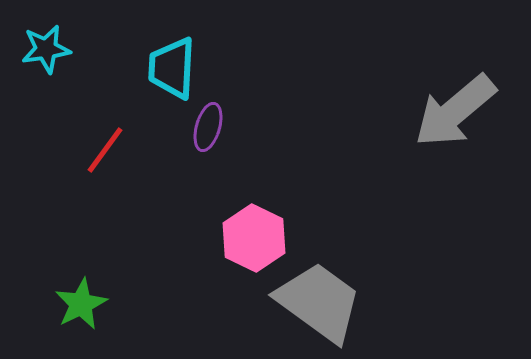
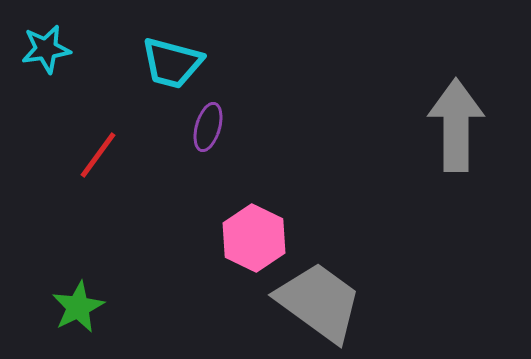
cyan trapezoid: moved 5 px up; rotated 78 degrees counterclockwise
gray arrow: moved 1 px right, 14 px down; rotated 130 degrees clockwise
red line: moved 7 px left, 5 px down
green star: moved 3 px left, 3 px down
